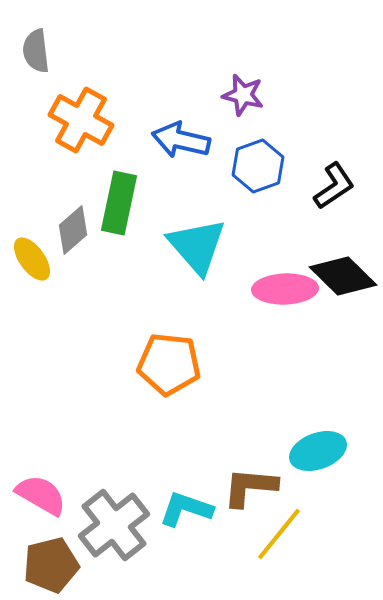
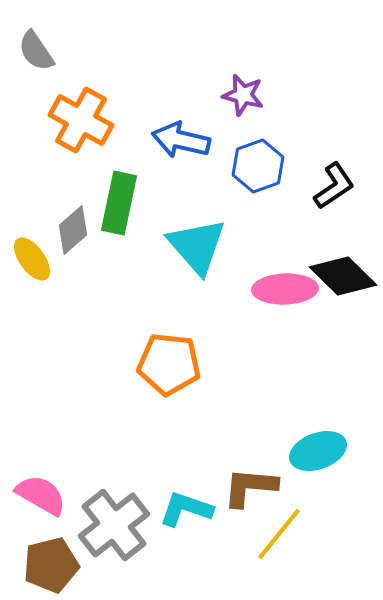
gray semicircle: rotated 27 degrees counterclockwise
